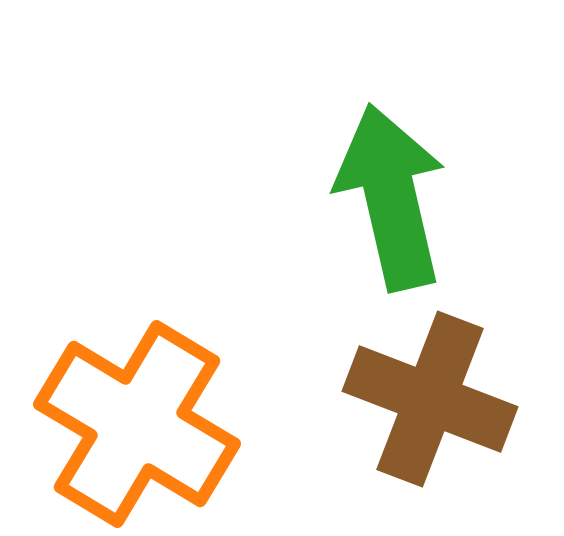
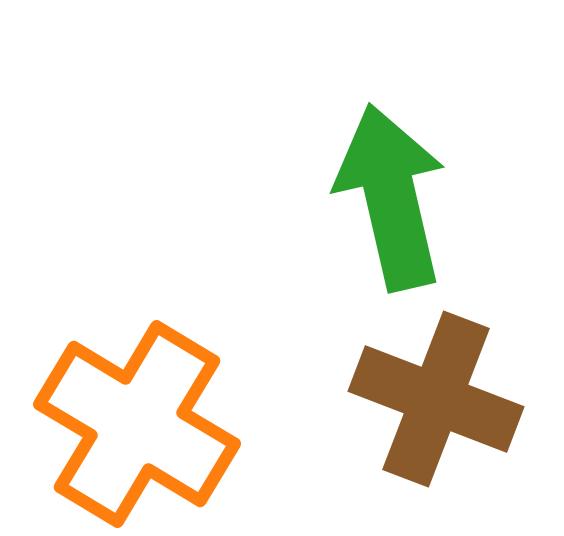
brown cross: moved 6 px right
